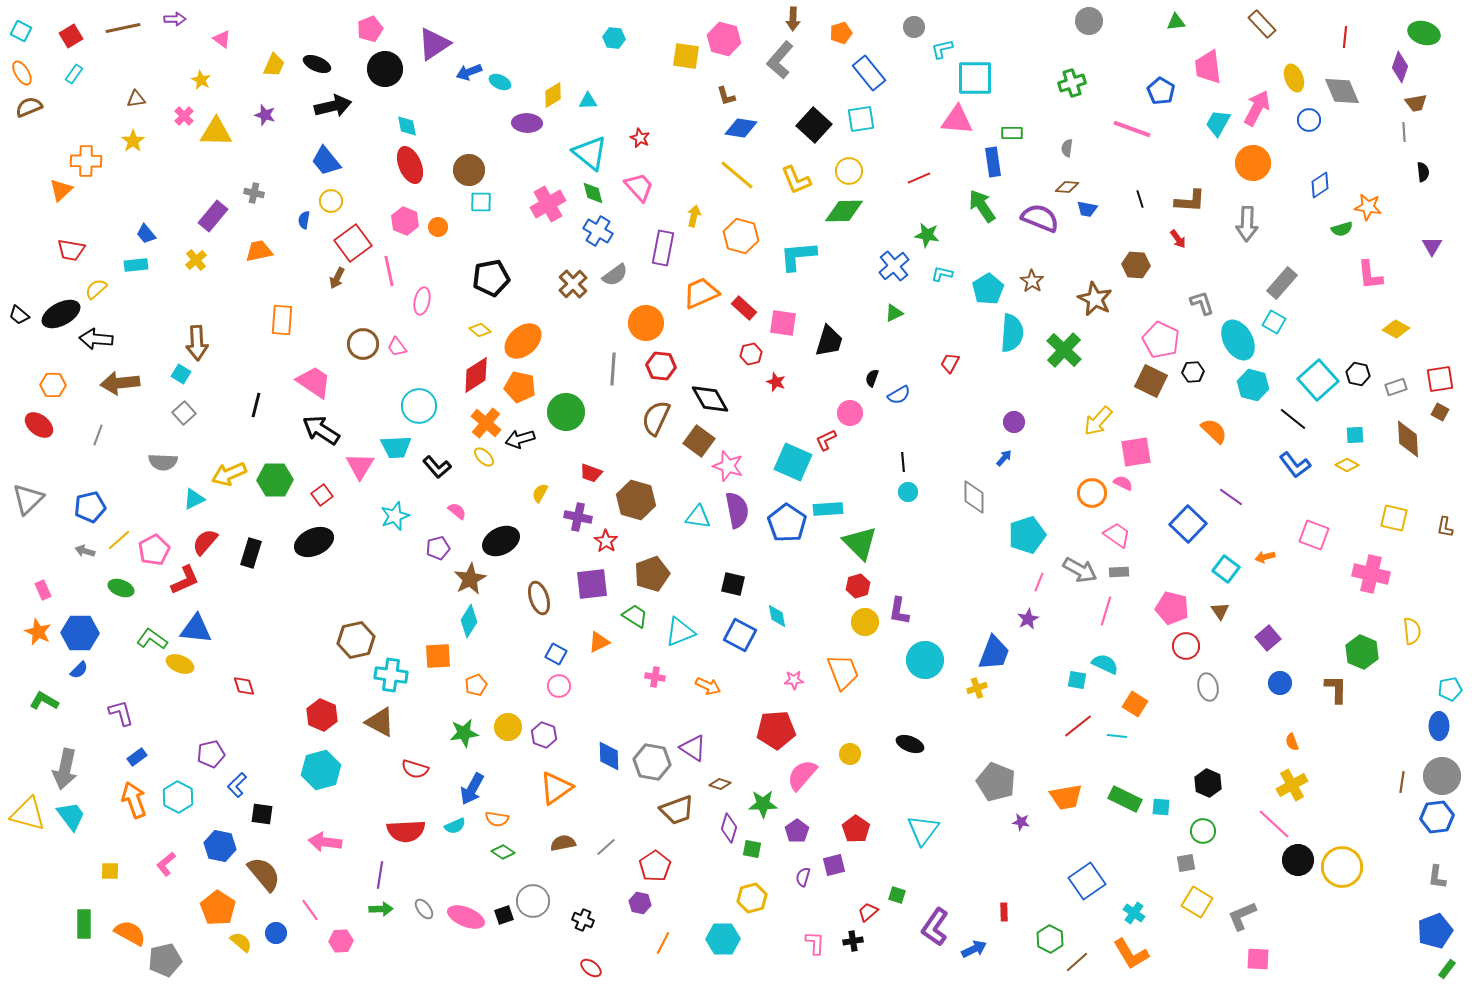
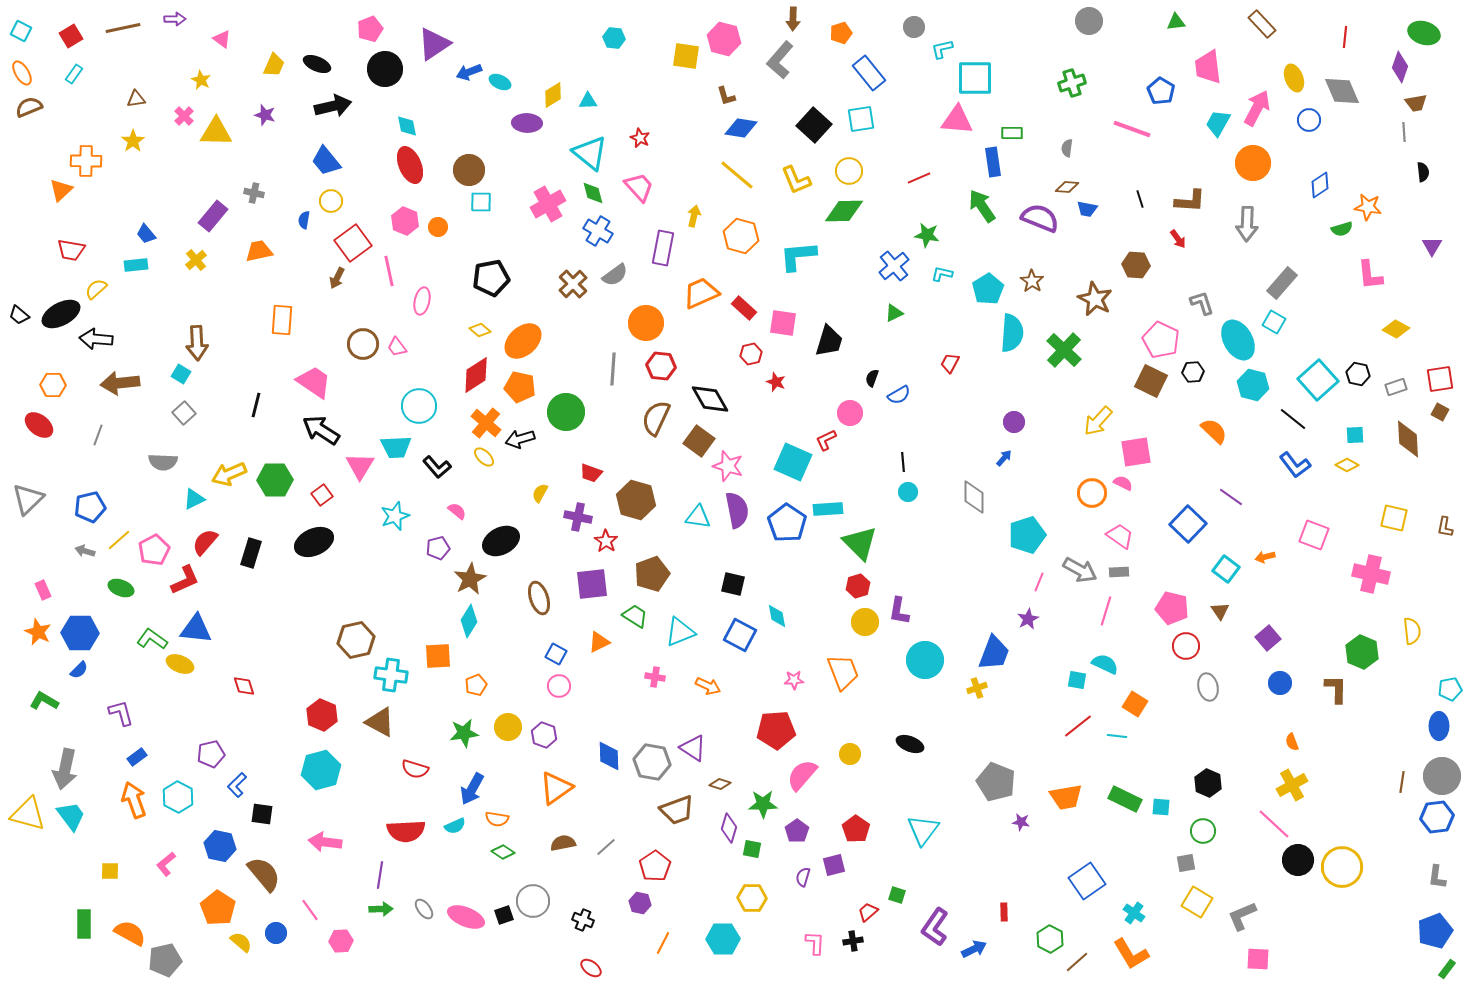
pink trapezoid at (1117, 535): moved 3 px right, 1 px down
yellow hexagon at (752, 898): rotated 16 degrees clockwise
